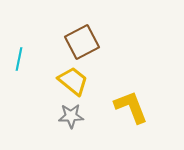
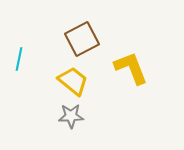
brown square: moved 3 px up
yellow L-shape: moved 39 px up
